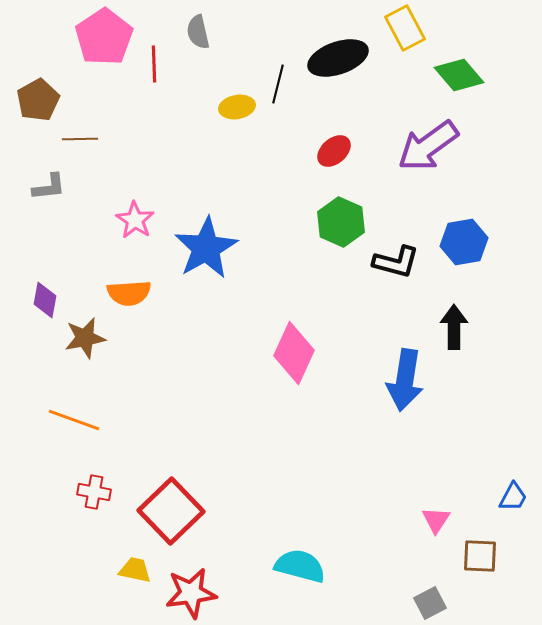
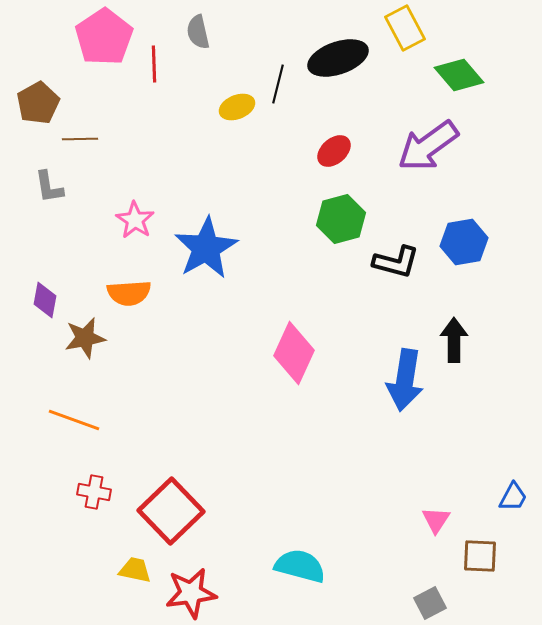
brown pentagon: moved 3 px down
yellow ellipse: rotated 12 degrees counterclockwise
gray L-shape: rotated 87 degrees clockwise
green hexagon: moved 3 px up; rotated 21 degrees clockwise
black arrow: moved 13 px down
